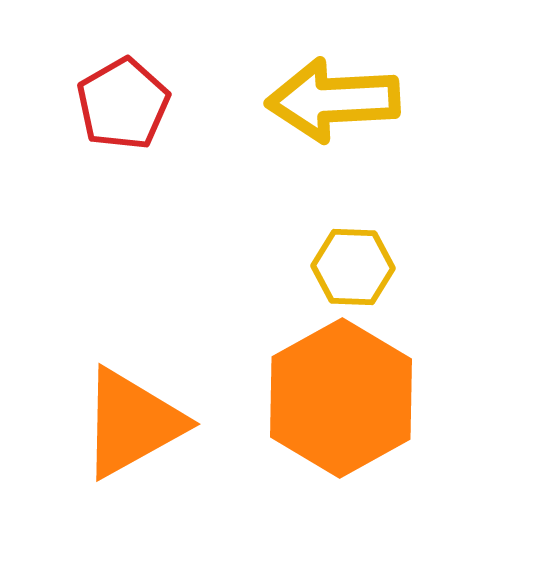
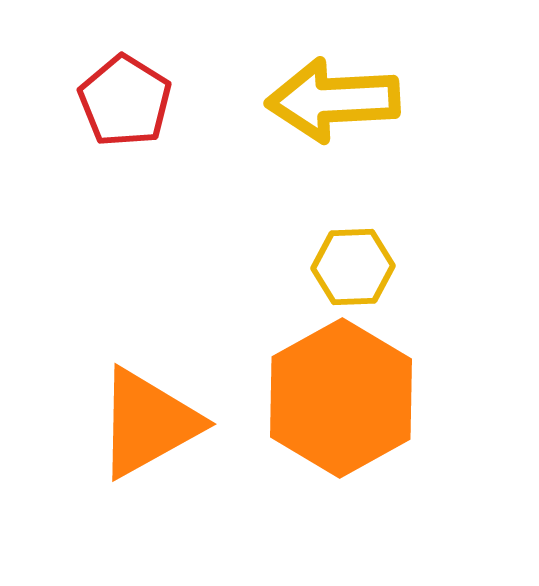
red pentagon: moved 2 px right, 3 px up; rotated 10 degrees counterclockwise
yellow hexagon: rotated 4 degrees counterclockwise
orange triangle: moved 16 px right
